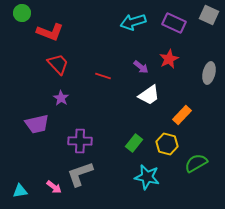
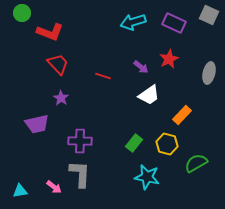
gray L-shape: rotated 112 degrees clockwise
